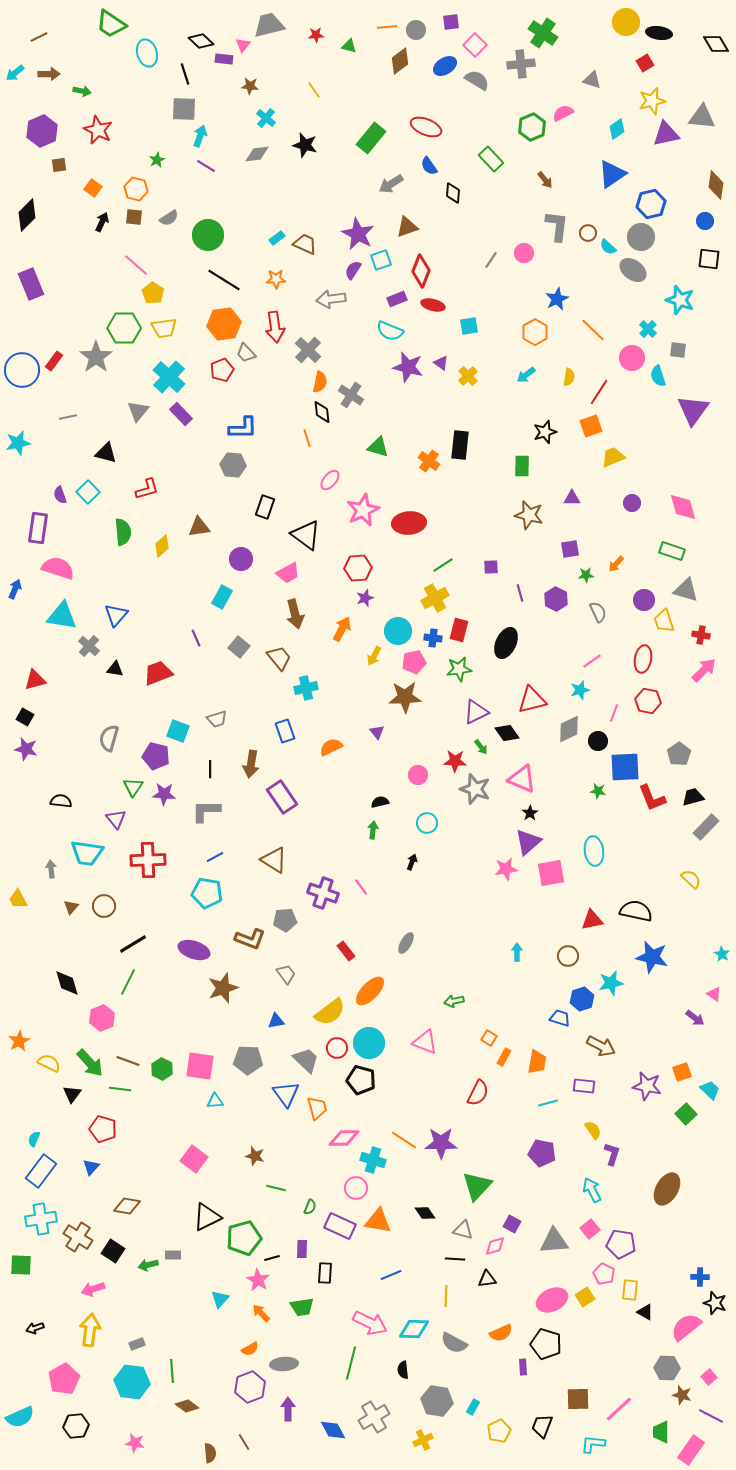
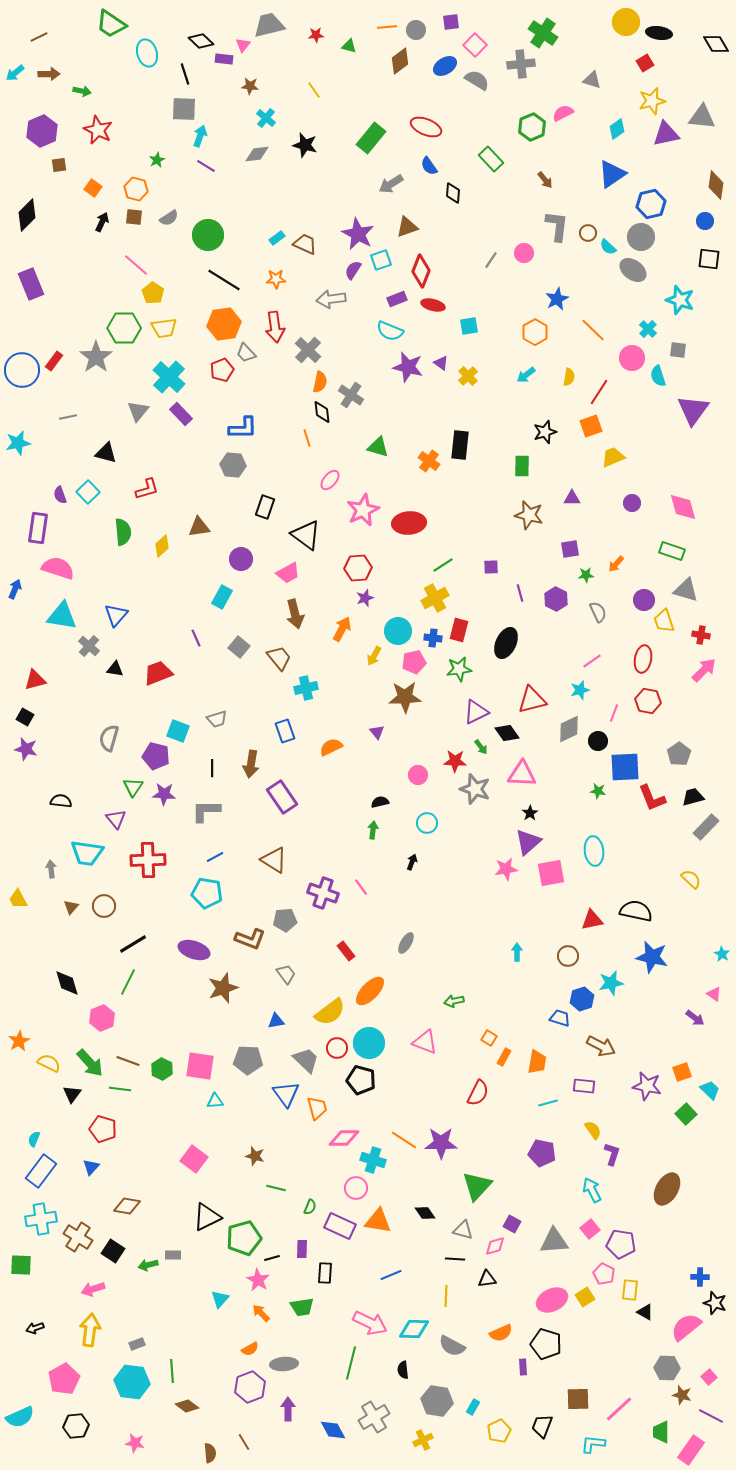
black line at (210, 769): moved 2 px right, 1 px up
pink triangle at (522, 779): moved 5 px up; rotated 20 degrees counterclockwise
gray semicircle at (454, 1343): moved 2 px left, 3 px down
